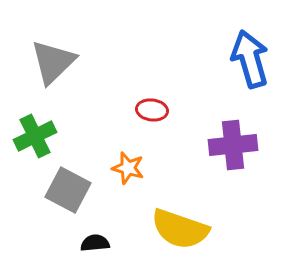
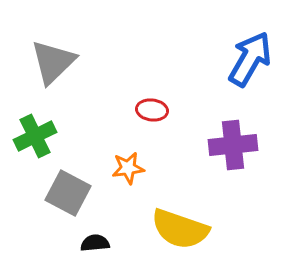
blue arrow: rotated 46 degrees clockwise
orange star: rotated 24 degrees counterclockwise
gray square: moved 3 px down
